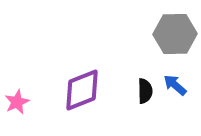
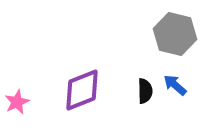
gray hexagon: rotated 15 degrees clockwise
